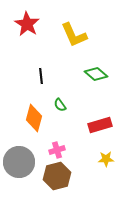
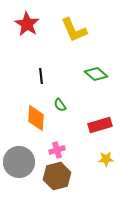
yellow L-shape: moved 5 px up
orange diamond: moved 2 px right; rotated 12 degrees counterclockwise
